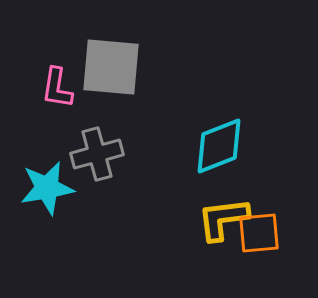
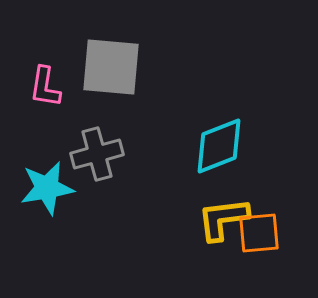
pink L-shape: moved 12 px left, 1 px up
